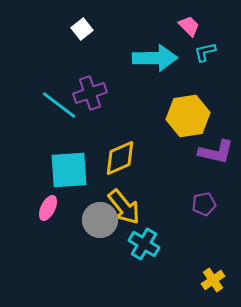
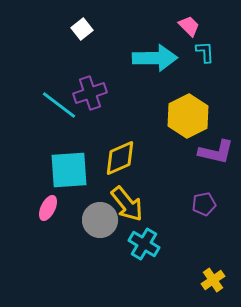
cyan L-shape: rotated 100 degrees clockwise
yellow hexagon: rotated 18 degrees counterclockwise
yellow arrow: moved 3 px right, 3 px up
